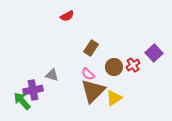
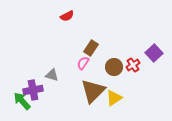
pink semicircle: moved 5 px left, 11 px up; rotated 80 degrees clockwise
